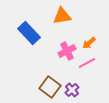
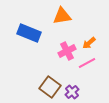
blue rectangle: rotated 25 degrees counterclockwise
purple cross: moved 2 px down
